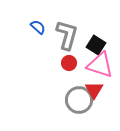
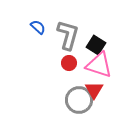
gray L-shape: moved 1 px right
pink triangle: moved 1 px left
